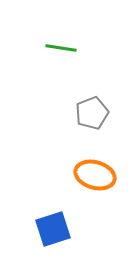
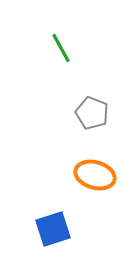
green line: rotated 52 degrees clockwise
gray pentagon: rotated 28 degrees counterclockwise
